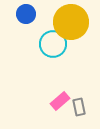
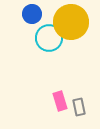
blue circle: moved 6 px right
cyan circle: moved 4 px left, 6 px up
pink rectangle: rotated 66 degrees counterclockwise
